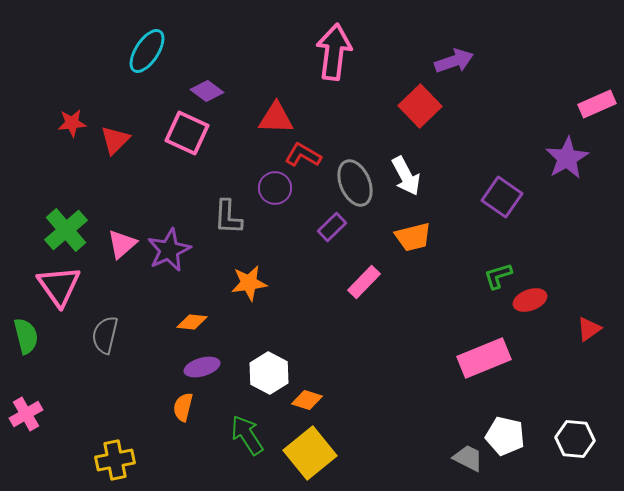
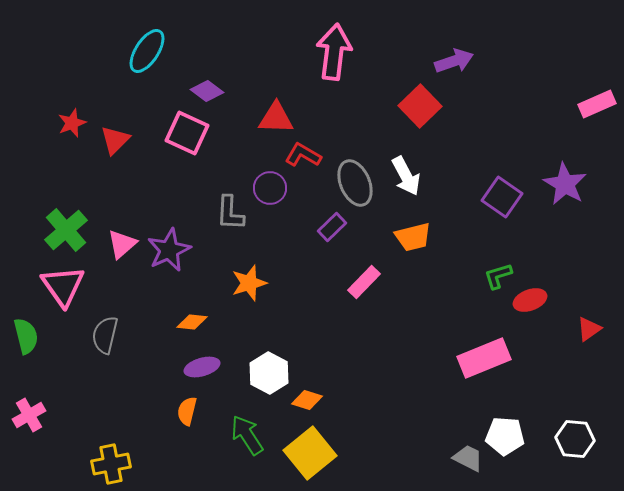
red star at (72, 123): rotated 16 degrees counterclockwise
purple star at (567, 158): moved 2 px left, 26 px down; rotated 12 degrees counterclockwise
purple circle at (275, 188): moved 5 px left
gray L-shape at (228, 217): moved 2 px right, 4 px up
orange star at (249, 283): rotated 9 degrees counterclockwise
pink triangle at (59, 286): moved 4 px right
orange semicircle at (183, 407): moved 4 px right, 4 px down
pink cross at (26, 414): moved 3 px right, 1 px down
white pentagon at (505, 436): rotated 9 degrees counterclockwise
yellow cross at (115, 460): moved 4 px left, 4 px down
